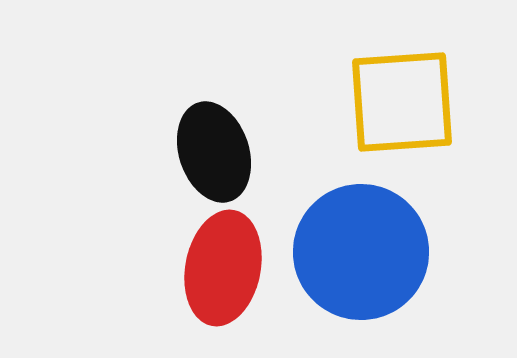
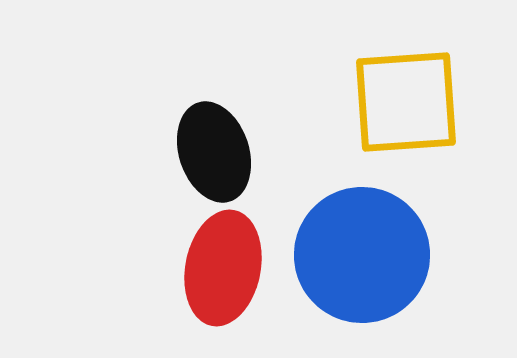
yellow square: moved 4 px right
blue circle: moved 1 px right, 3 px down
